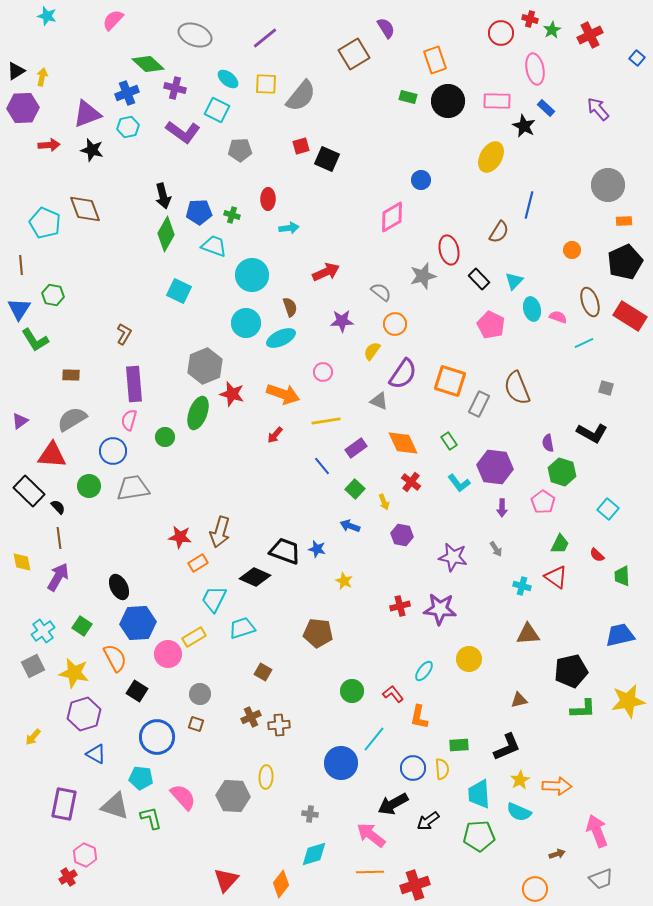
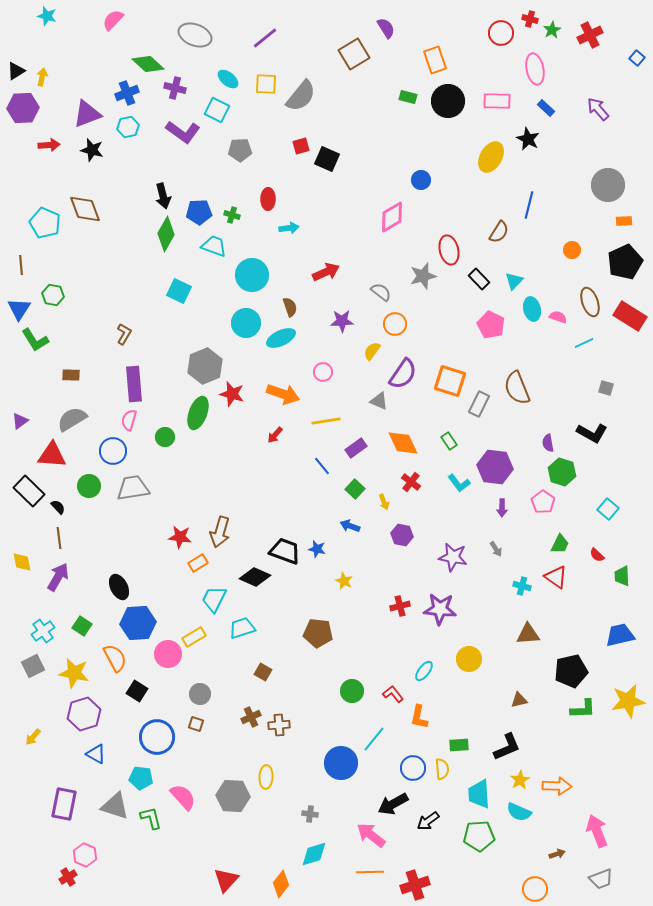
black star at (524, 126): moved 4 px right, 13 px down
